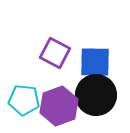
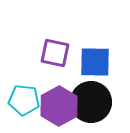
purple square: rotated 16 degrees counterclockwise
black circle: moved 5 px left, 7 px down
purple hexagon: rotated 9 degrees counterclockwise
